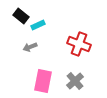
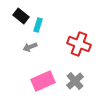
cyan rectangle: rotated 48 degrees counterclockwise
pink rectangle: rotated 55 degrees clockwise
